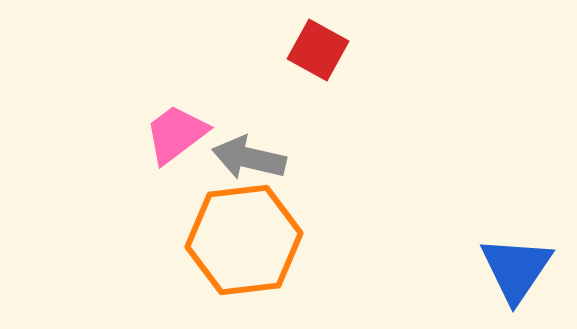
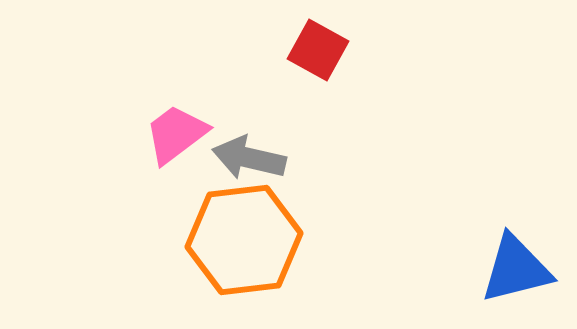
blue triangle: rotated 42 degrees clockwise
